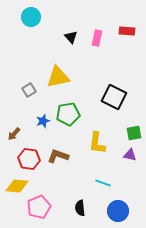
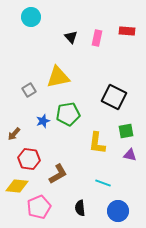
green square: moved 8 px left, 2 px up
brown L-shape: moved 18 px down; rotated 130 degrees clockwise
